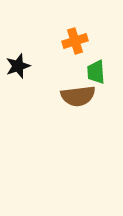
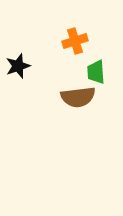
brown semicircle: moved 1 px down
